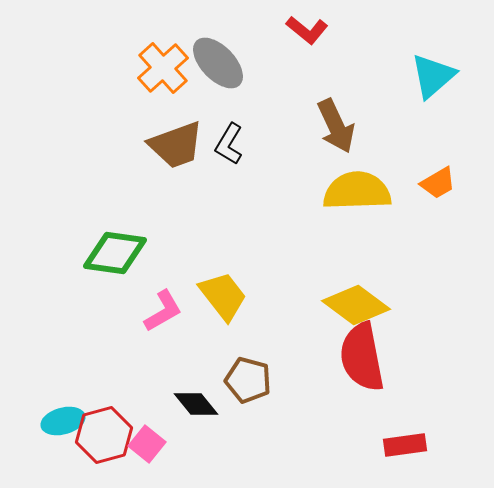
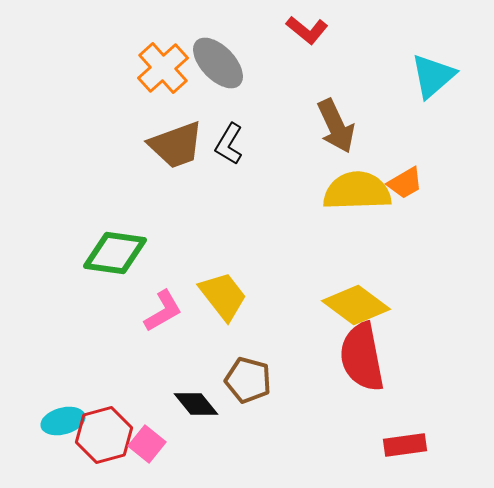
orange trapezoid: moved 33 px left
